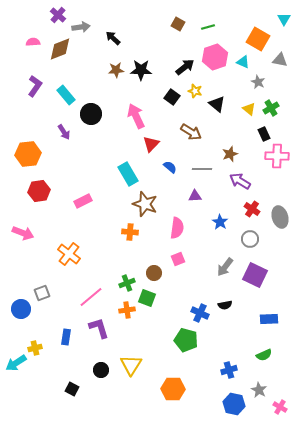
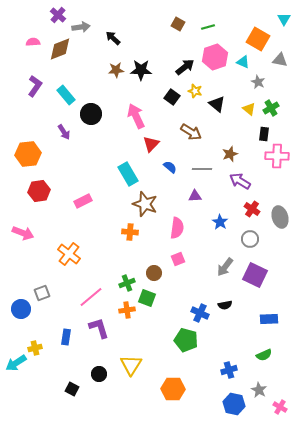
black rectangle at (264, 134): rotated 32 degrees clockwise
black circle at (101, 370): moved 2 px left, 4 px down
